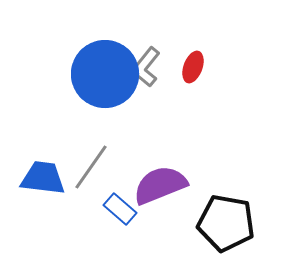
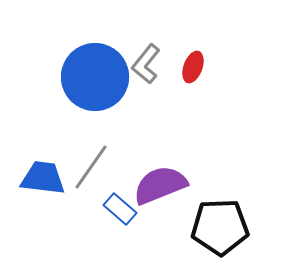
gray L-shape: moved 3 px up
blue circle: moved 10 px left, 3 px down
black pentagon: moved 6 px left, 4 px down; rotated 12 degrees counterclockwise
